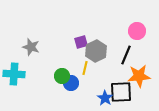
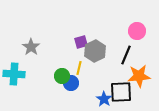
gray star: rotated 18 degrees clockwise
gray hexagon: moved 1 px left
yellow line: moved 6 px left
blue star: moved 1 px left, 1 px down
